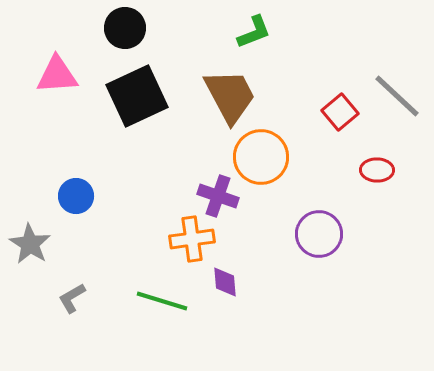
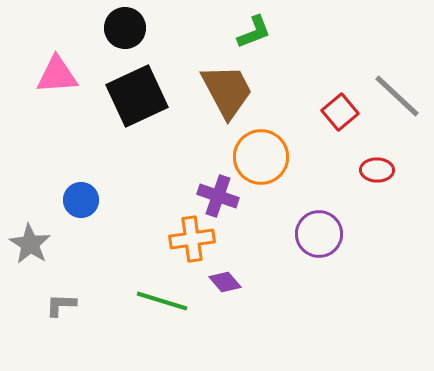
brown trapezoid: moved 3 px left, 5 px up
blue circle: moved 5 px right, 4 px down
purple diamond: rotated 36 degrees counterclockwise
gray L-shape: moved 11 px left, 7 px down; rotated 32 degrees clockwise
